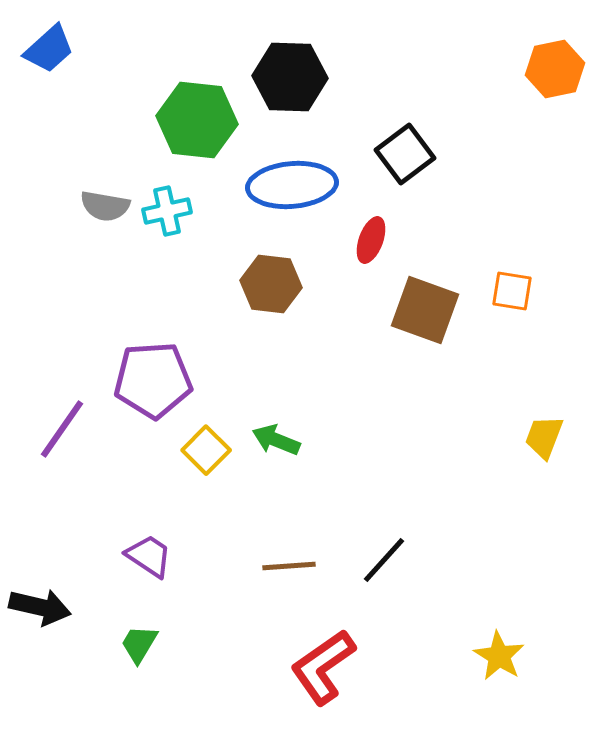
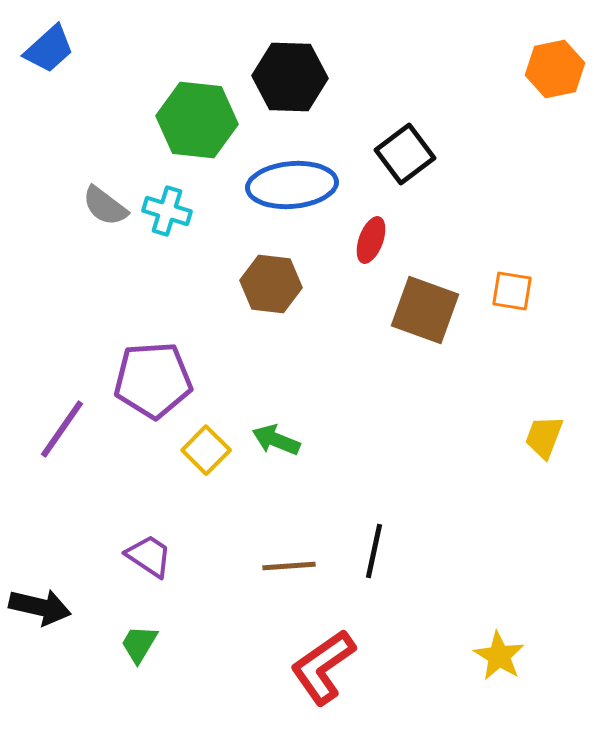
gray semicircle: rotated 27 degrees clockwise
cyan cross: rotated 30 degrees clockwise
black line: moved 10 px left, 9 px up; rotated 30 degrees counterclockwise
